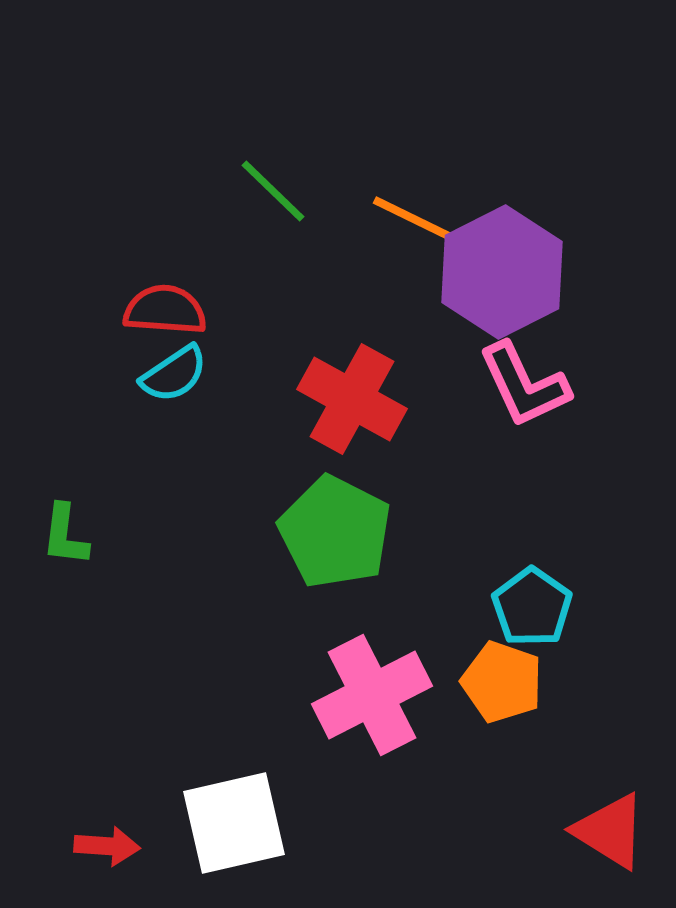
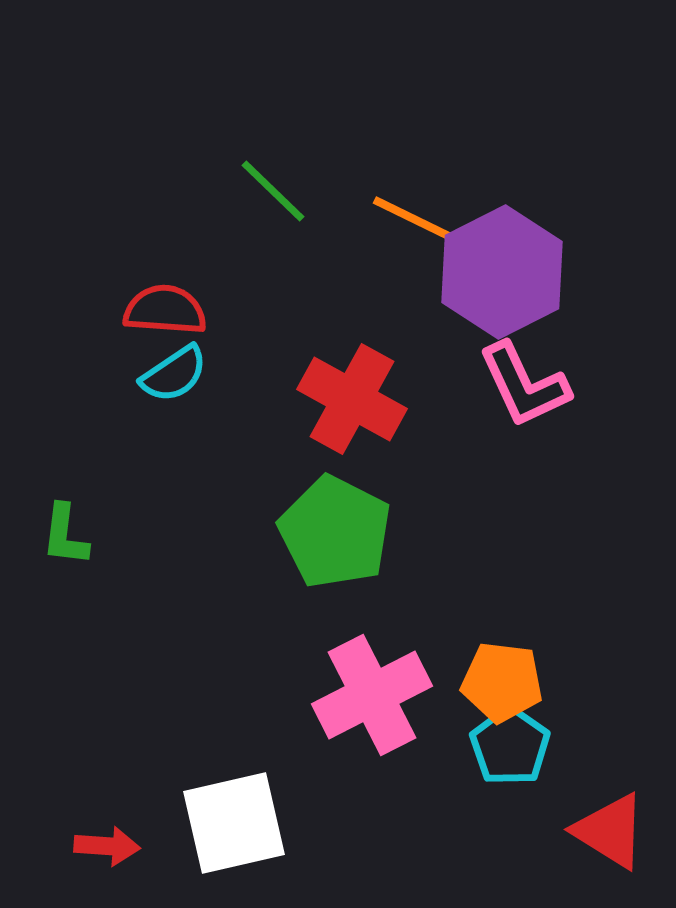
cyan pentagon: moved 22 px left, 139 px down
orange pentagon: rotated 12 degrees counterclockwise
